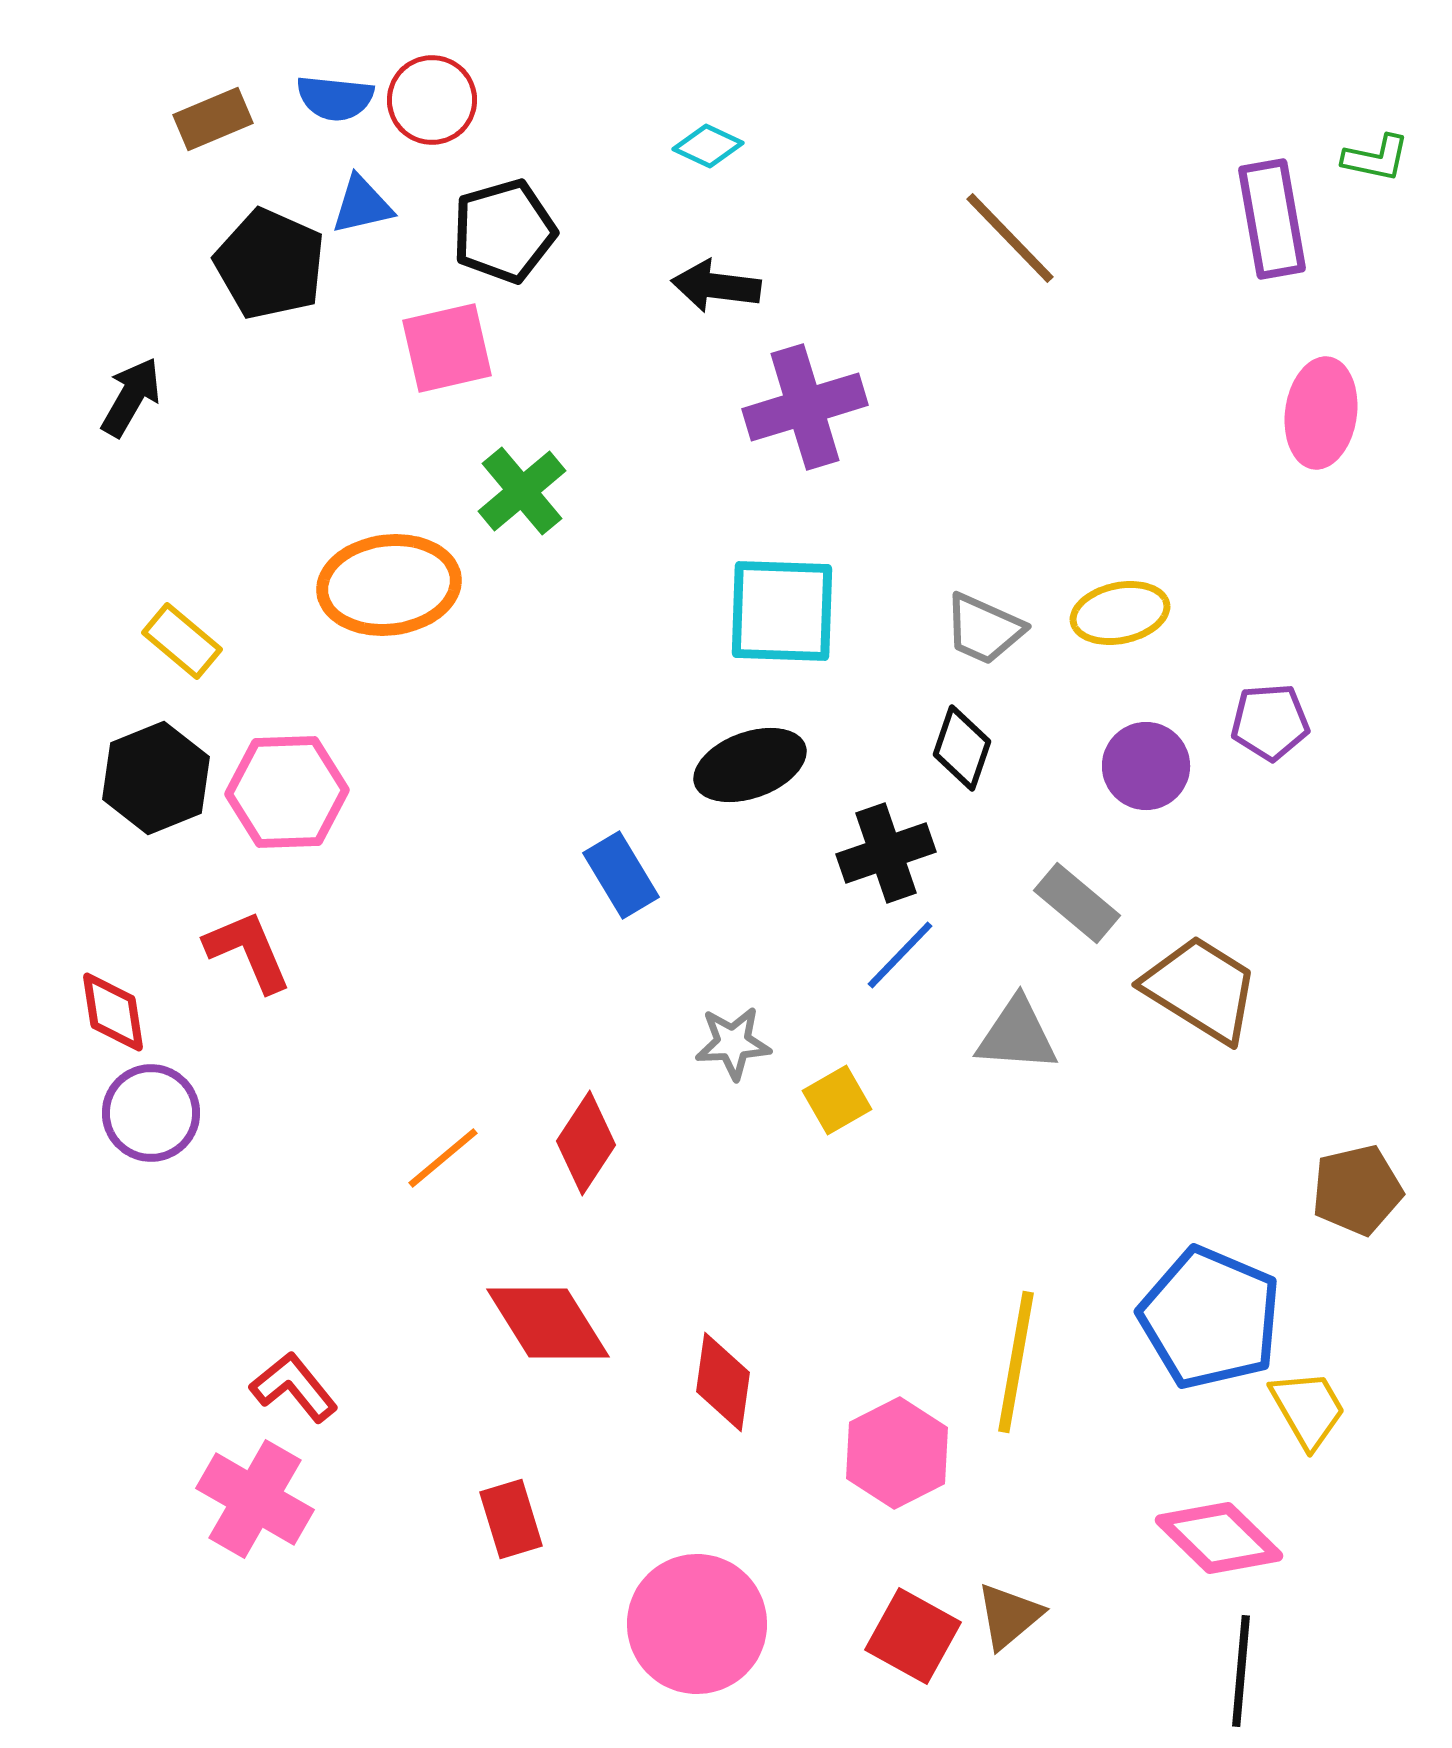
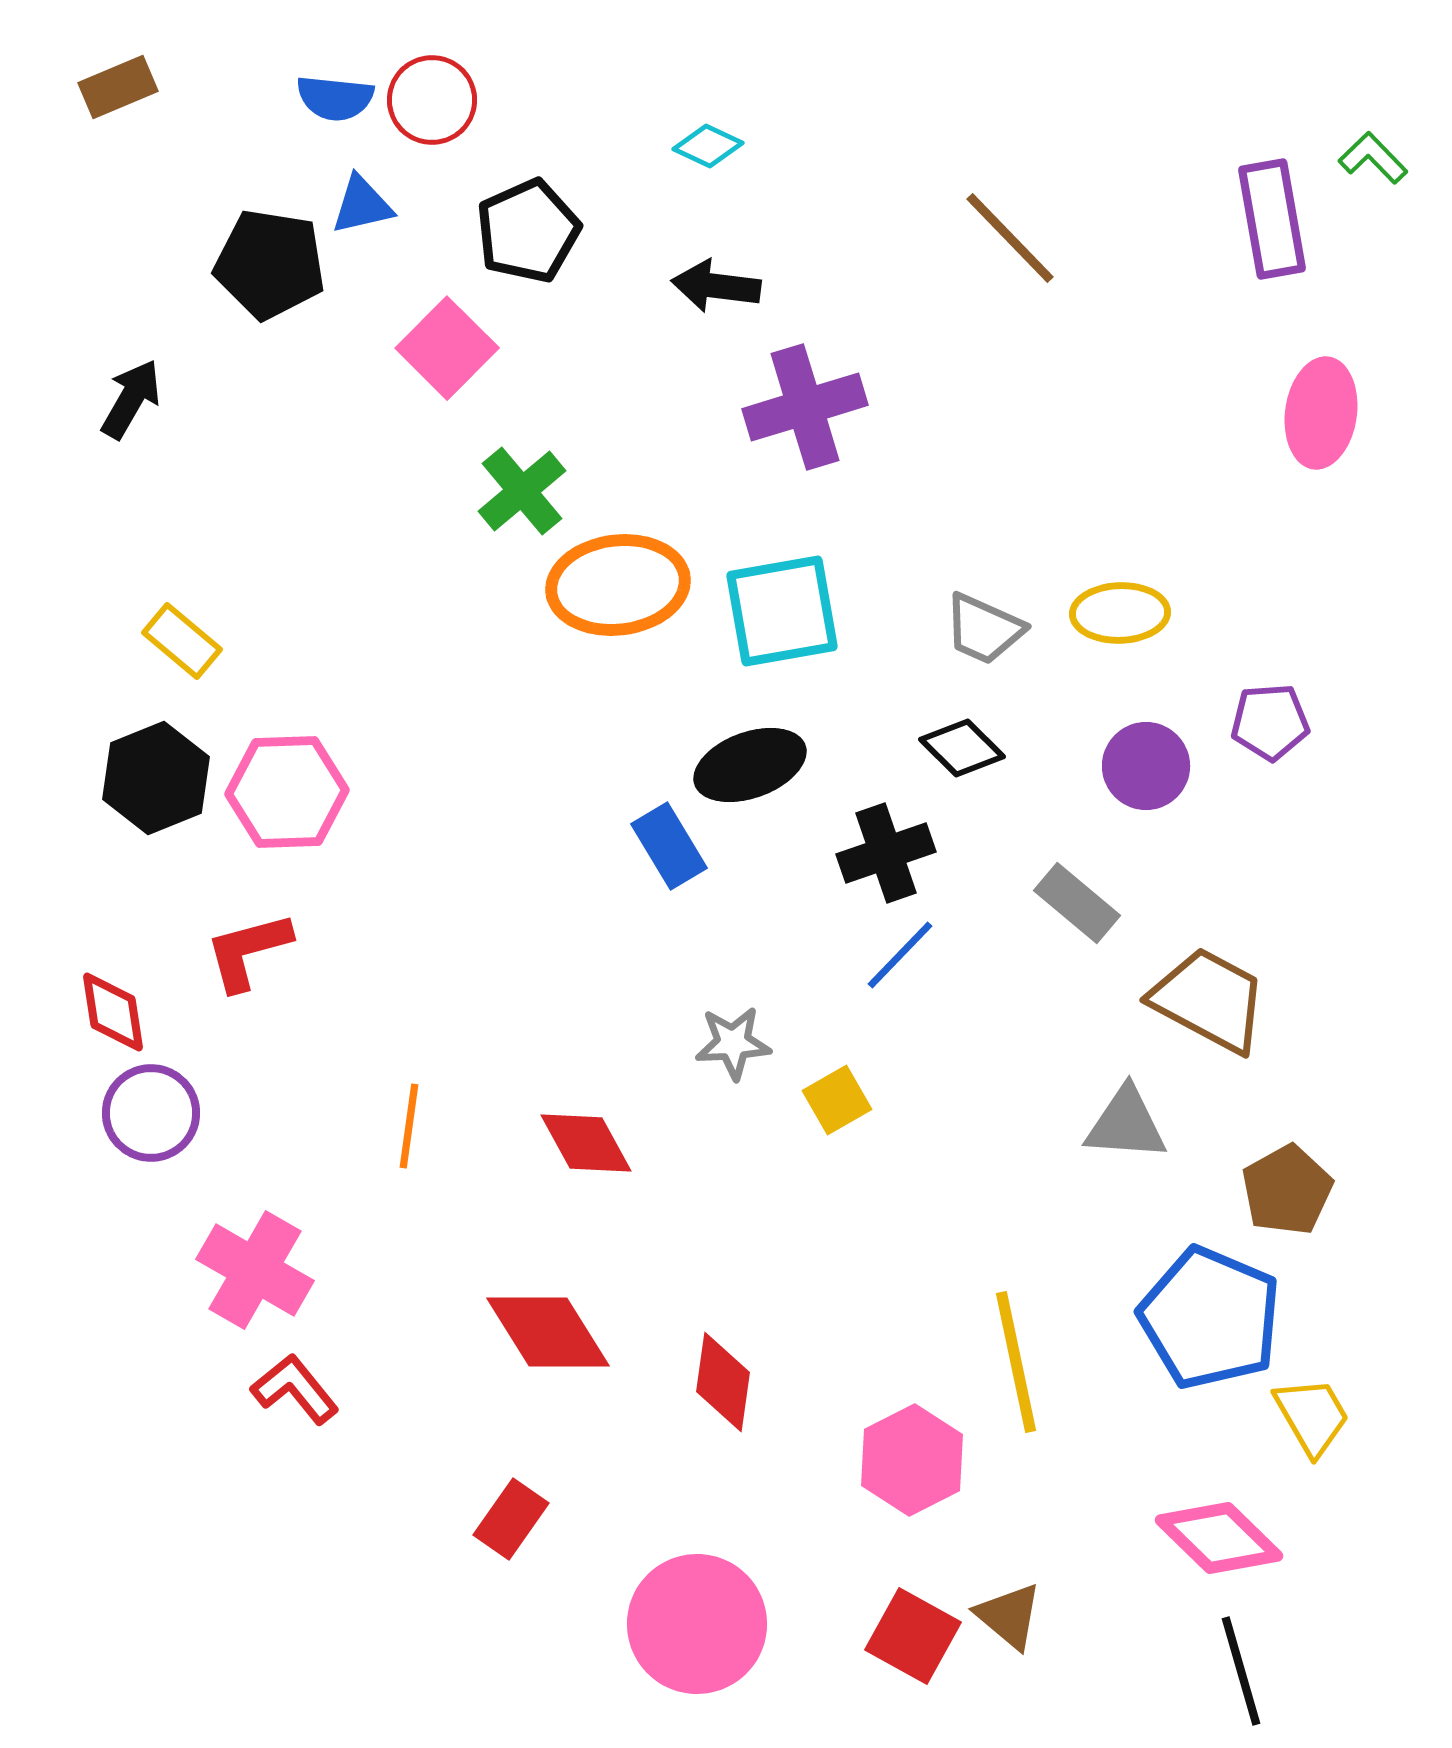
brown rectangle at (213, 119): moved 95 px left, 32 px up
green L-shape at (1376, 158): moved 3 px left; rotated 146 degrees counterclockwise
black pentagon at (504, 231): moved 24 px right; rotated 8 degrees counterclockwise
black pentagon at (270, 264): rotated 15 degrees counterclockwise
pink square at (447, 348): rotated 32 degrees counterclockwise
black arrow at (131, 397): moved 2 px down
orange ellipse at (389, 585): moved 229 px right
cyan square at (782, 611): rotated 12 degrees counterclockwise
yellow ellipse at (1120, 613): rotated 10 degrees clockwise
black diamond at (962, 748): rotated 64 degrees counterclockwise
blue rectangle at (621, 875): moved 48 px right, 29 px up
red L-shape at (248, 951): rotated 82 degrees counterclockwise
brown trapezoid at (1201, 989): moved 8 px right, 11 px down; rotated 4 degrees counterclockwise
gray triangle at (1017, 1035): moved 109 px right, 89 px down
red diamond at (586, 1143): rotated 62 degrees counterclockwise
orange line at (443, 1158): moved 34 px left, 32 px up; rotated 42 degrees counterclockwise
brown pentagon at (1357, 1190): moved 70 px left; rotated 16 degrees counterclockwise
red diamond at (548, 1323): moved 9 px down
yellow line at (1016, 1362): rotated 22 degrees counterclockwise
red L-shape at (294, 1387): moved 1 px right, 2 px down
yellow trapezoid at (1308, 1409): moved 4 px right, 7 px down
pink hexagon at (897, 1453): moved 15 px right, 7 px down
pink cross at (255, 1499): moved 229 px up
red rectangle at (511, 1519): rotated 52 degrees clockwise
brown triangle at (1009, 1616): rotated 40 degrees counterclockwise
black line at (1241, 1671): rotated 21 degrees counterclockwise
